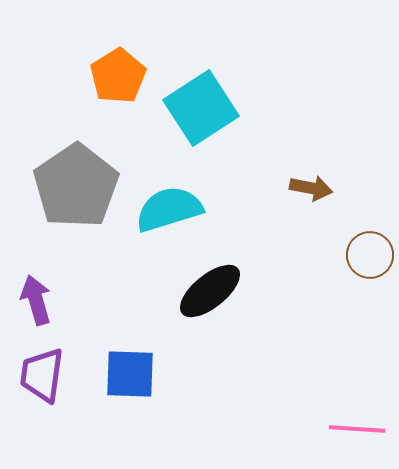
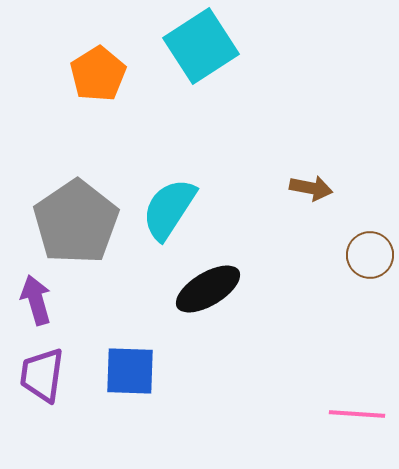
orange pentagon: moved 20 px left, 2 px up
cyan square: moved 62 px up
gray pentagon: moved 36 px down
cyan semicircle: rotated 40 degrees counterclockwise
black ellipse: moved 2 px left, 2 px up; rotated 8 degrees clockwise
blue square: moved 3 px up
pink line: moved 15 px up
